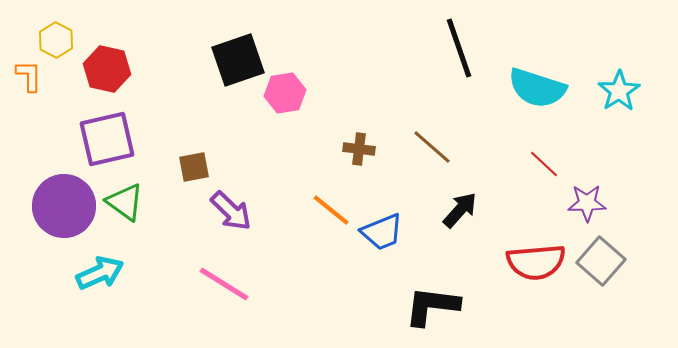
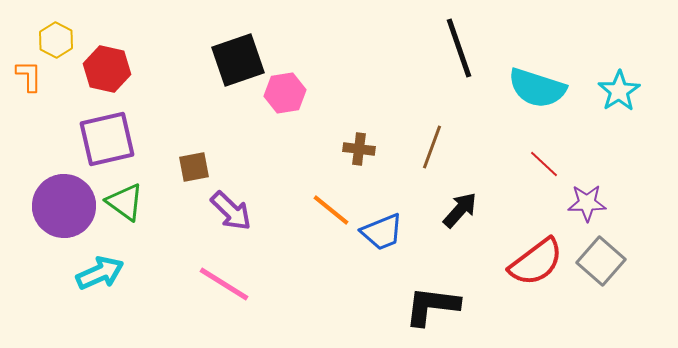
brown line: rotated 69 degrees clockwise
red semicircle: rotated 32 degrees counterclockwise
